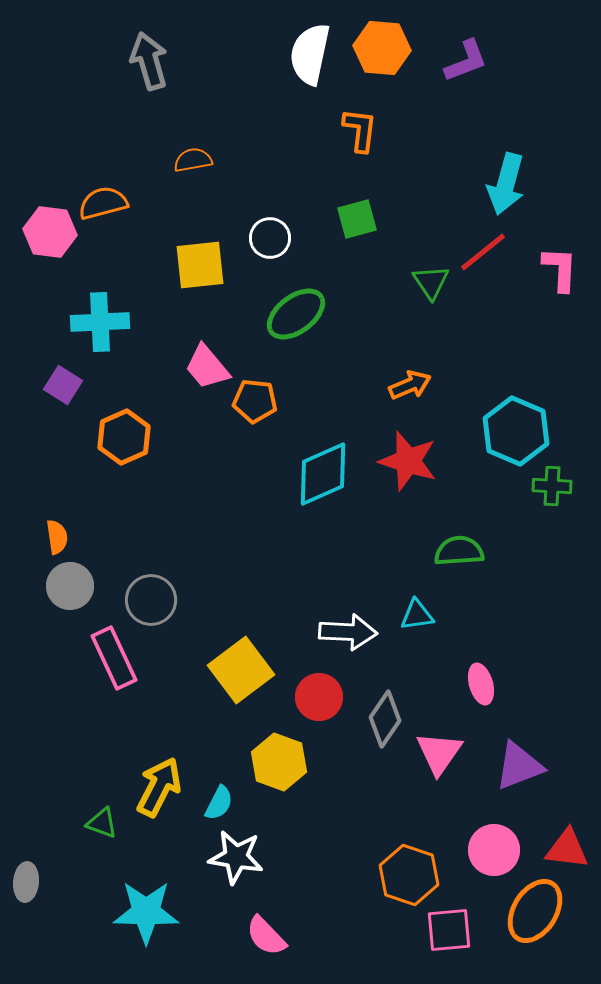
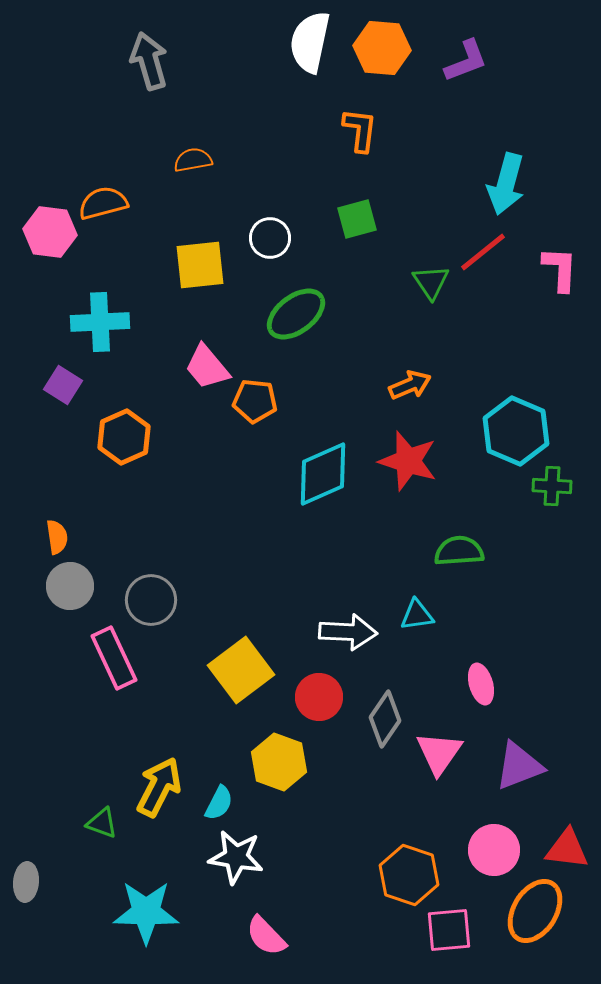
white semicircle at (310, 54): moved 12 px up
